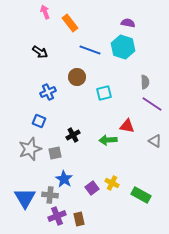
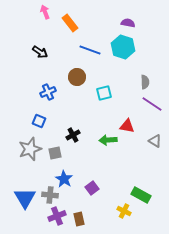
yellow cross: moved 12 px right, 28 px down
